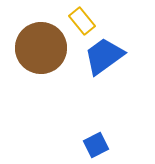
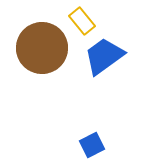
brown circle: moved 1 px right
blue square: moved 4 px left
